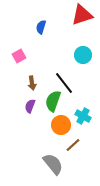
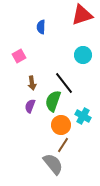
blue semicircle: rotated 16 degrees counterclockwise
brown line: moved 10 px left; rotated 14 degrees counterclockwise
